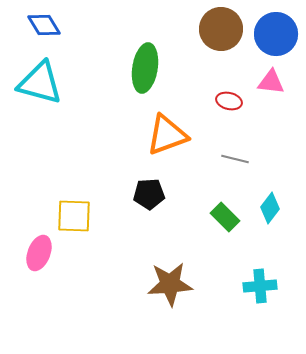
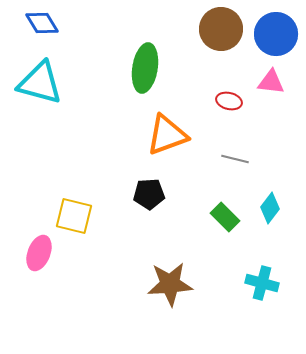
blue diamond: moved 2 px left, 2 px up
yellow square: rotated 12 degrees clockwise
cyan cross: moved 2 px right, 3 px up; rotated 20 degrees clockwise
